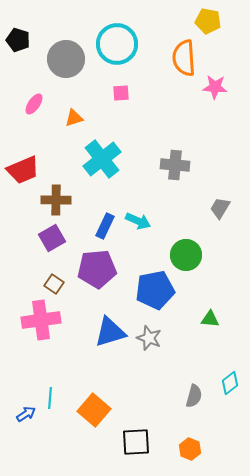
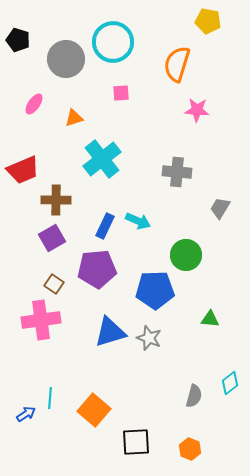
cyan circle: moved 4 px left, 2 px up
orange semicircle: moved 7 px left, 6 px down; rotated 21 degrees clockwise
pink star: moved 18 px left, 23 px down
gray cross: moved 2 px right, 7 px down
blue pentagon: rotated 9 degrees clockwise
